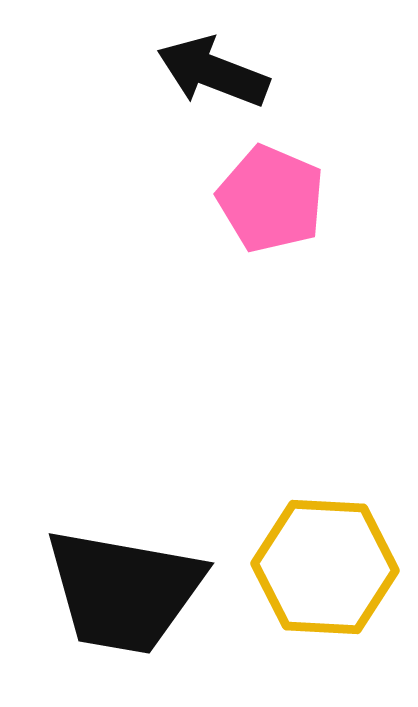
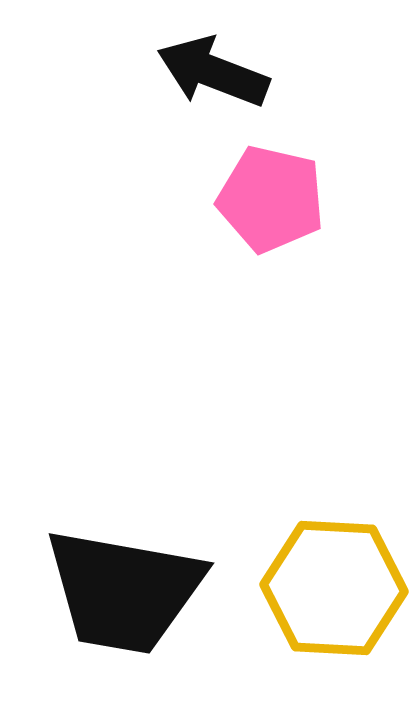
pink pentagon: rotated 10 degrees counterclockwise
yellow hexagon: moved 9 px right, 21 px down
